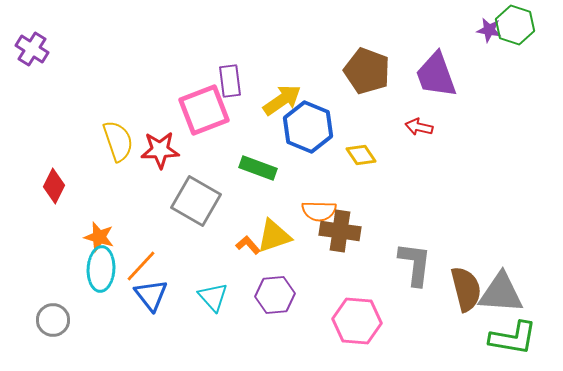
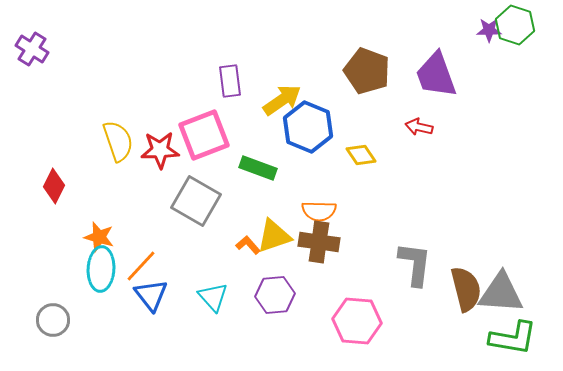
purple star: rotated 10 degrees counterclockwise
pink square: moved 25 px down
brown cross: moved 21 px left, 11 px down
